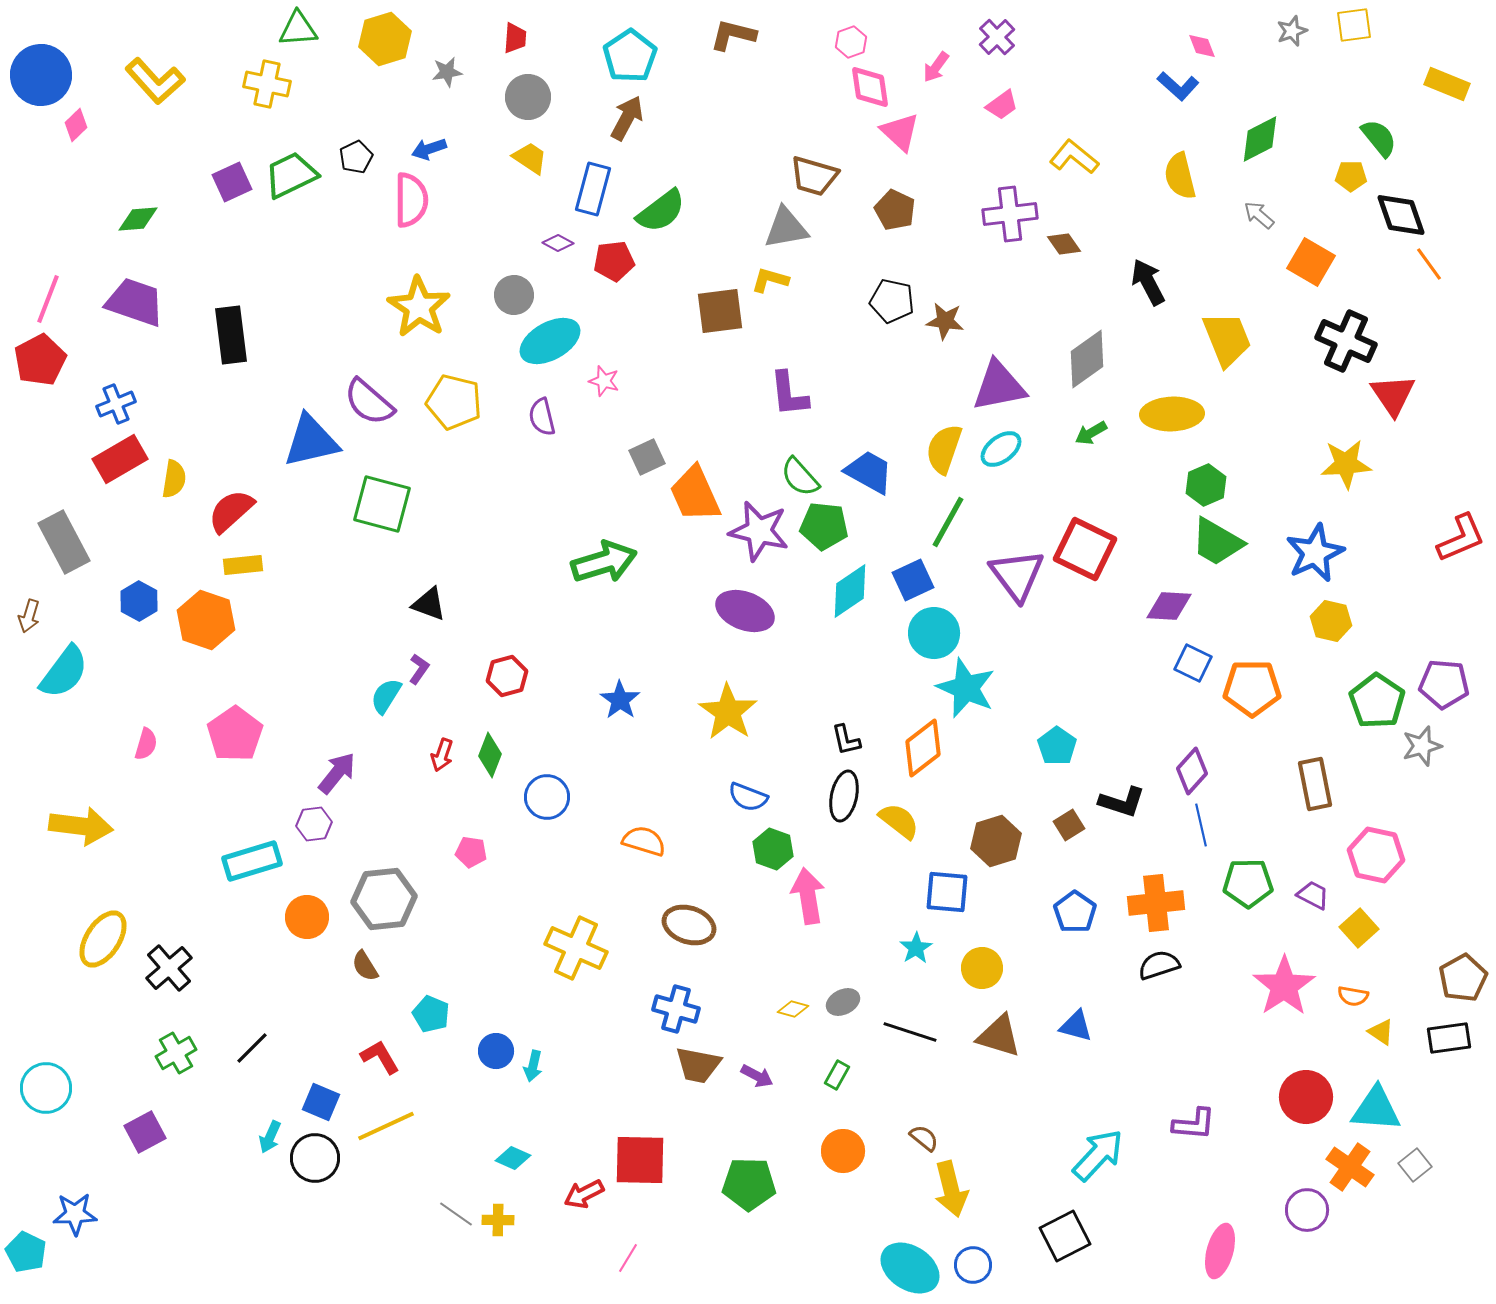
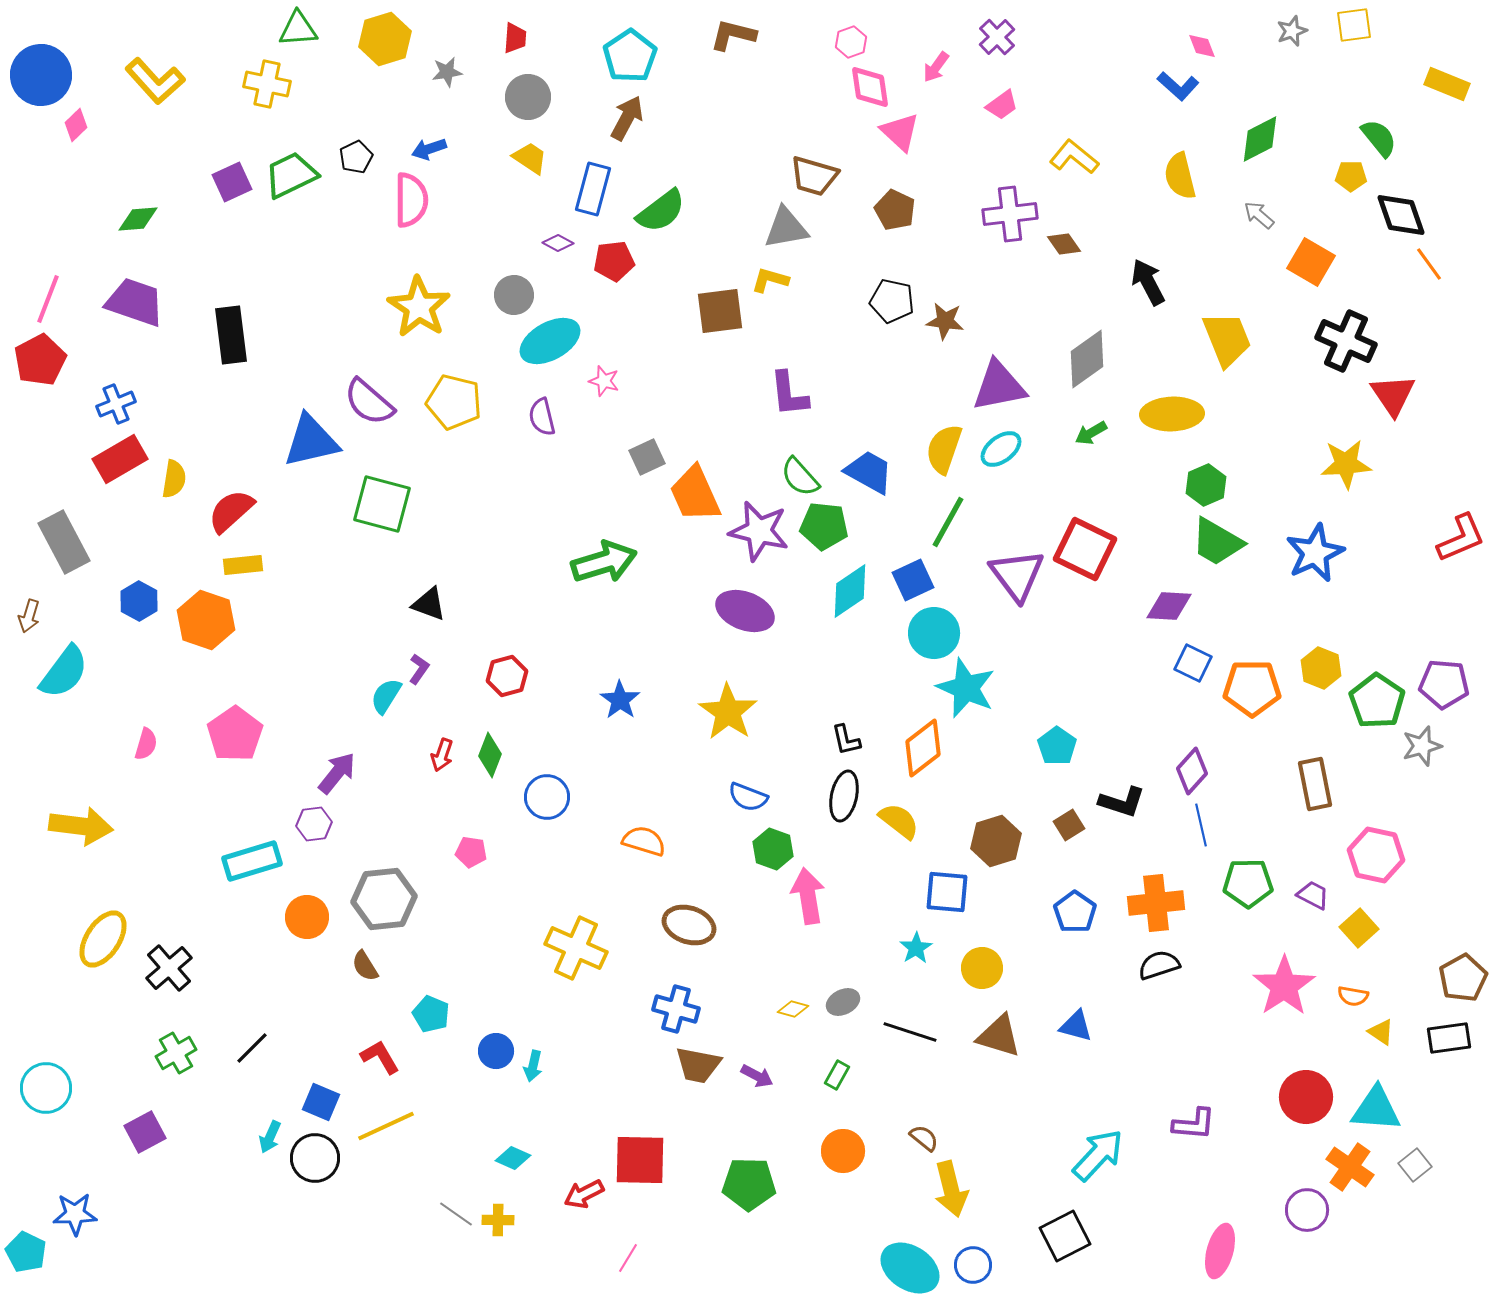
yellow hexagon at (1331, 621): moved 10 px left, 47 px down; rotated 9 degrees clockwise
